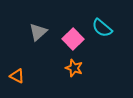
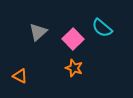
orange triangle: moved 3 px right
